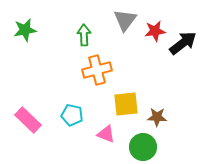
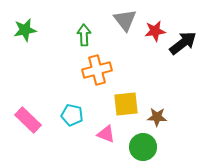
gray triangle: rotated 15 degrees counterclockwise
